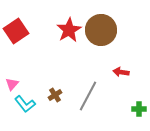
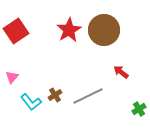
brown circle: moved 3 px right
red arrow: rotated 28 degrees clockwise
pink triangle: moved 7 px up
gray line: rotated 36 degrees clockwise
cyan L-shape: moved 6 px right, 2 px up
green cross: rotated 32 degrees counterclockwise
